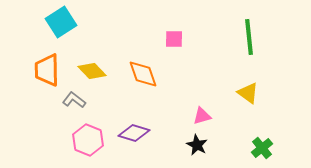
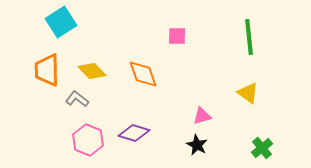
pink square: moved 3 px right, 3 px up
gray L-shape: moved 3 px right, 1 px up
